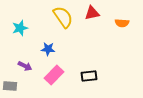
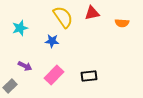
blue star: moved 4 px right, 8 px up
gray rectangle: rotated 48 degrees counterclockwise
